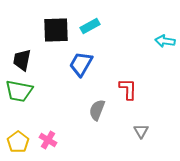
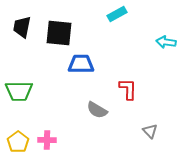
cyan rectangle: moved 27 px right, 12 px up
black square: moved 3 px right, 3 px down; rotated 8 degrees clockwise
cyan arrow: moved 1 px right, 1 px down
black trapezoid: moved 33 px up
blue trapezoid: rotated 60 degrees clockwise
green trapezoid: rotated 12 degrees counterclockwise
gray semicircle: rotated 80 degrees counterclockwise
gray triangle: moved 9 px right; rotated 14 degrees counterclockwise
pink cross: moved 1 px left; rotated 30 degrees counterclockwise
